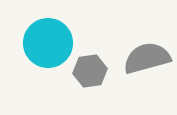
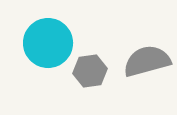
gray semicircle: moved 3 px down
